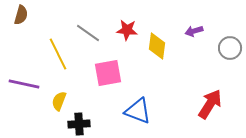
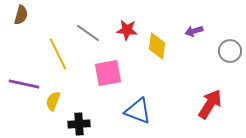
gray circle: moved 3 px down
yellow semicircle: moved 6 px left
